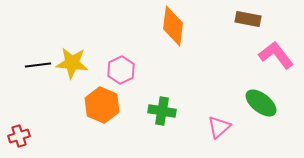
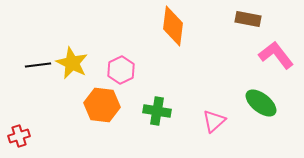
yellow star: rotated 20 degrees clockwise
orange hexagon: rotated 16 degrees counterclockwise
green cross: moved 5 px left
pink triangle: moved 5 px left, 6 px up
